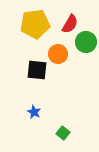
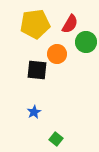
orange circle: moved 1 px left
blue star: rotated 16 degrees clockwise
green square: moved 7 px left, 6 px down
